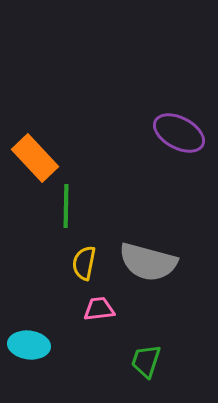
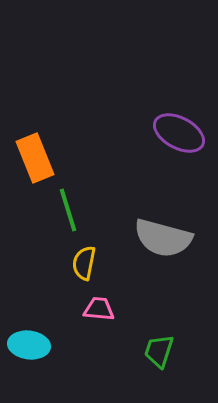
orange rectangle: rotated 21 degrees clockwise
green line: moved 2 px right, 4 px down; rotated 18 degrees counterclockwise
gray semicircle: moved 15 px right, 24 px up
pink trapezoid: rotated 12 degrees clockwise
green trapezoid: moved 13 px right, 10 px up
